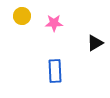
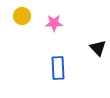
black triangle: moved 3 px right, 5 px down; rotated 42 degrees counterclockwise
blue rectangle: moved 3 px right, 3 px up
